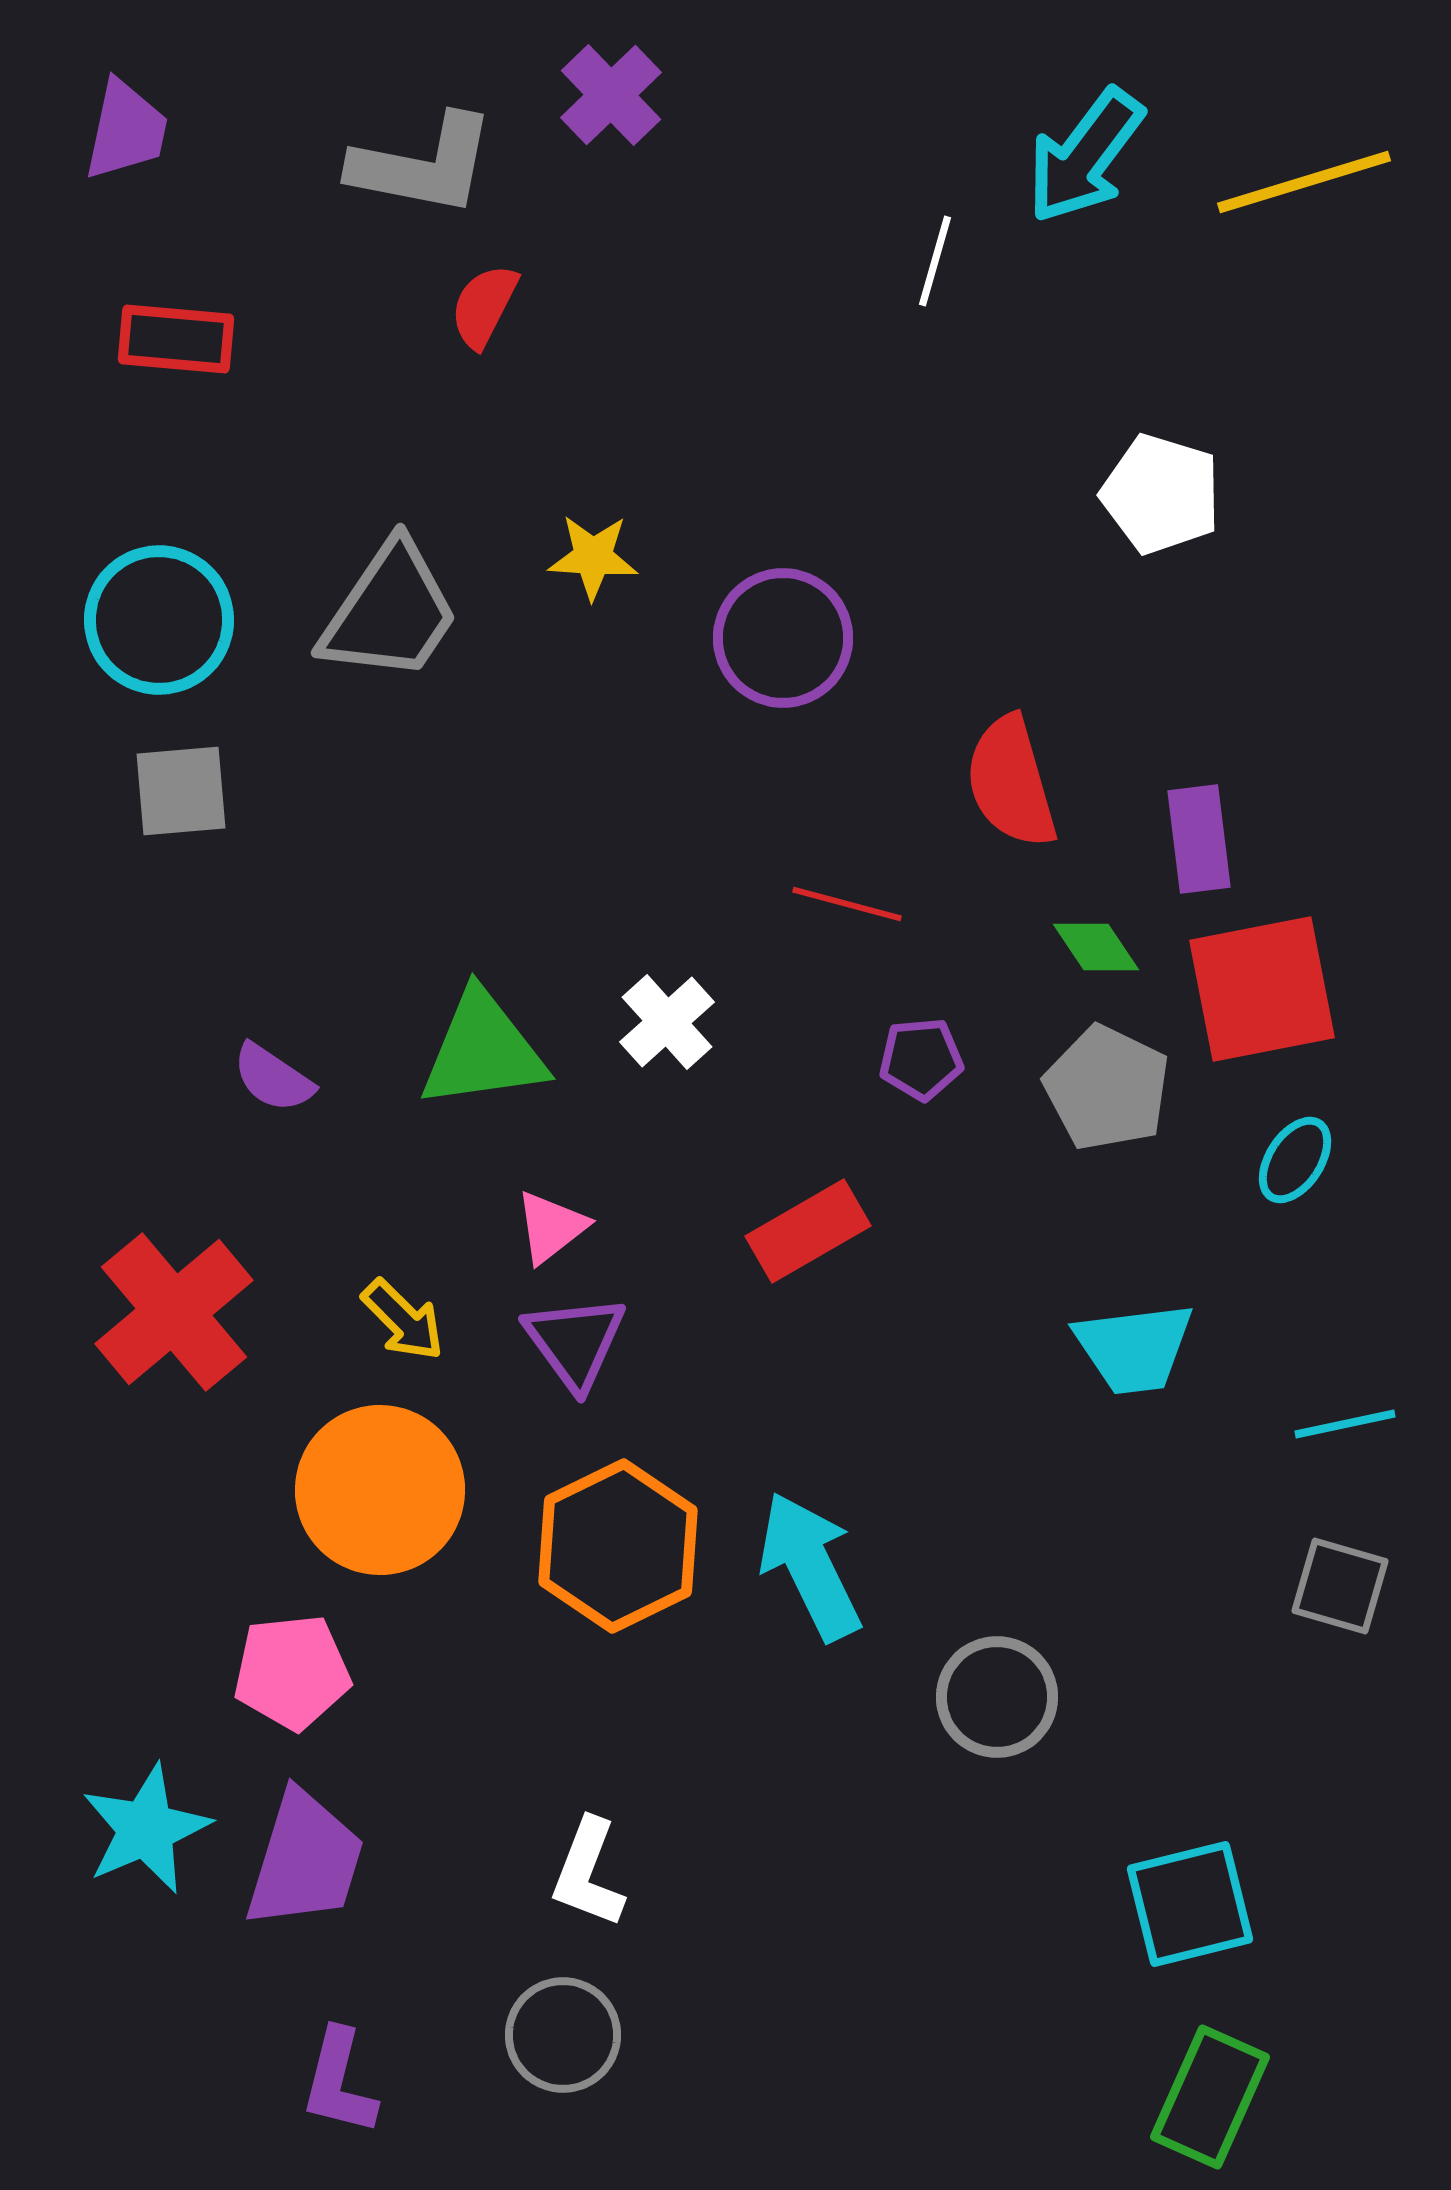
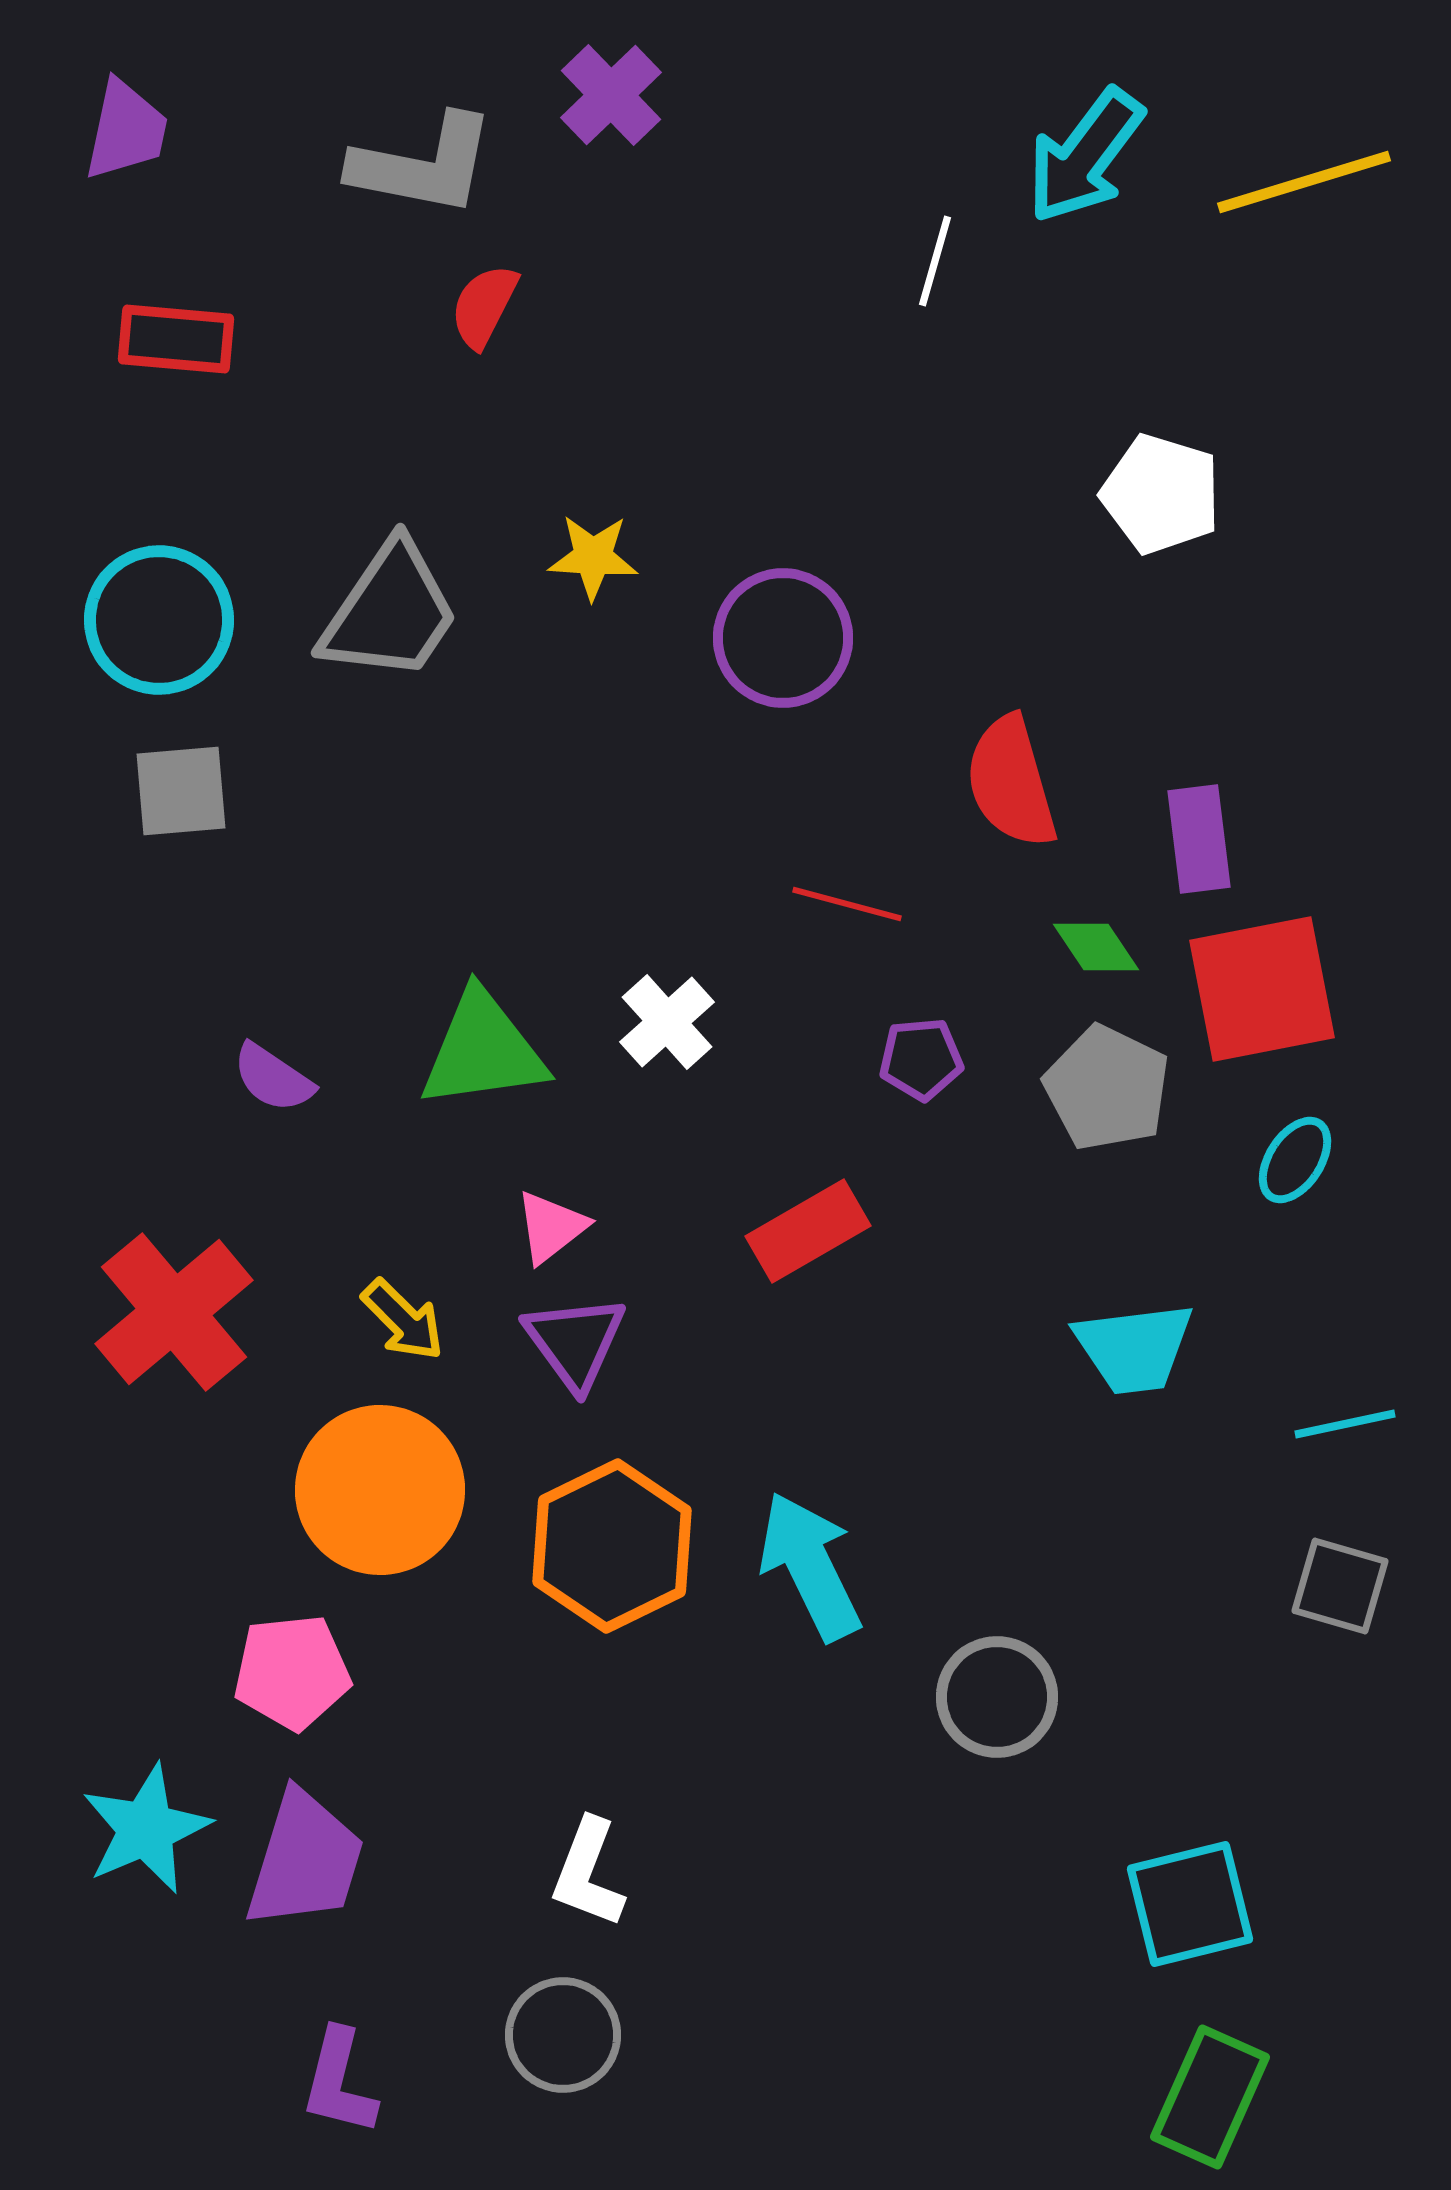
orange hexagon at (618, 1546): moved 6 px left
